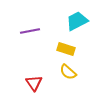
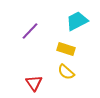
purple line: rotated 36 degrees counterclockwise
yellow semicircle: moved 2 px left
